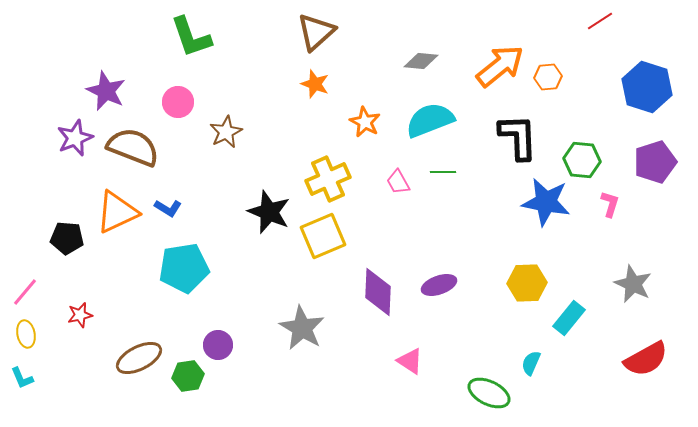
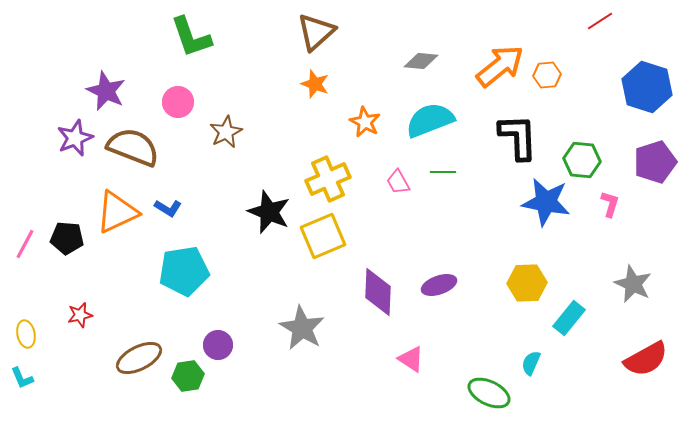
orange hexagon at (548, 77): moved 1 px left, 2 px up
cyan pentagon at (184, 268): moved 3 px down
pink line at (25, 292): moved 48 px up; rotated 12 degrees counterclockwise
pink triangle at (410, 361): moved 1 px right, 2 px up
